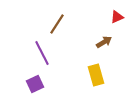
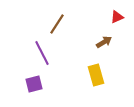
purple square: moved 1 px left; rotated 12 degrees clockwise
